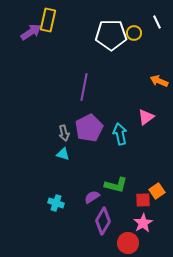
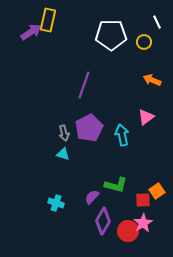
yellow circle: moved 10 px right, 9 px down
orange arrow: moved 7 px left, 1 px up
purple line: moved 2 px up; rotated 8 degrees clockwise
cyan arrow: moved 2 px right, 1 px down
purple semicircle: rotated 14 degrees counterclockwise
red circle: moved 12 px up
